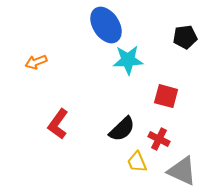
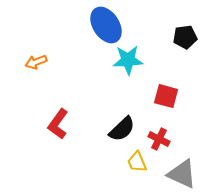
gray triangle: moved 3 px down
